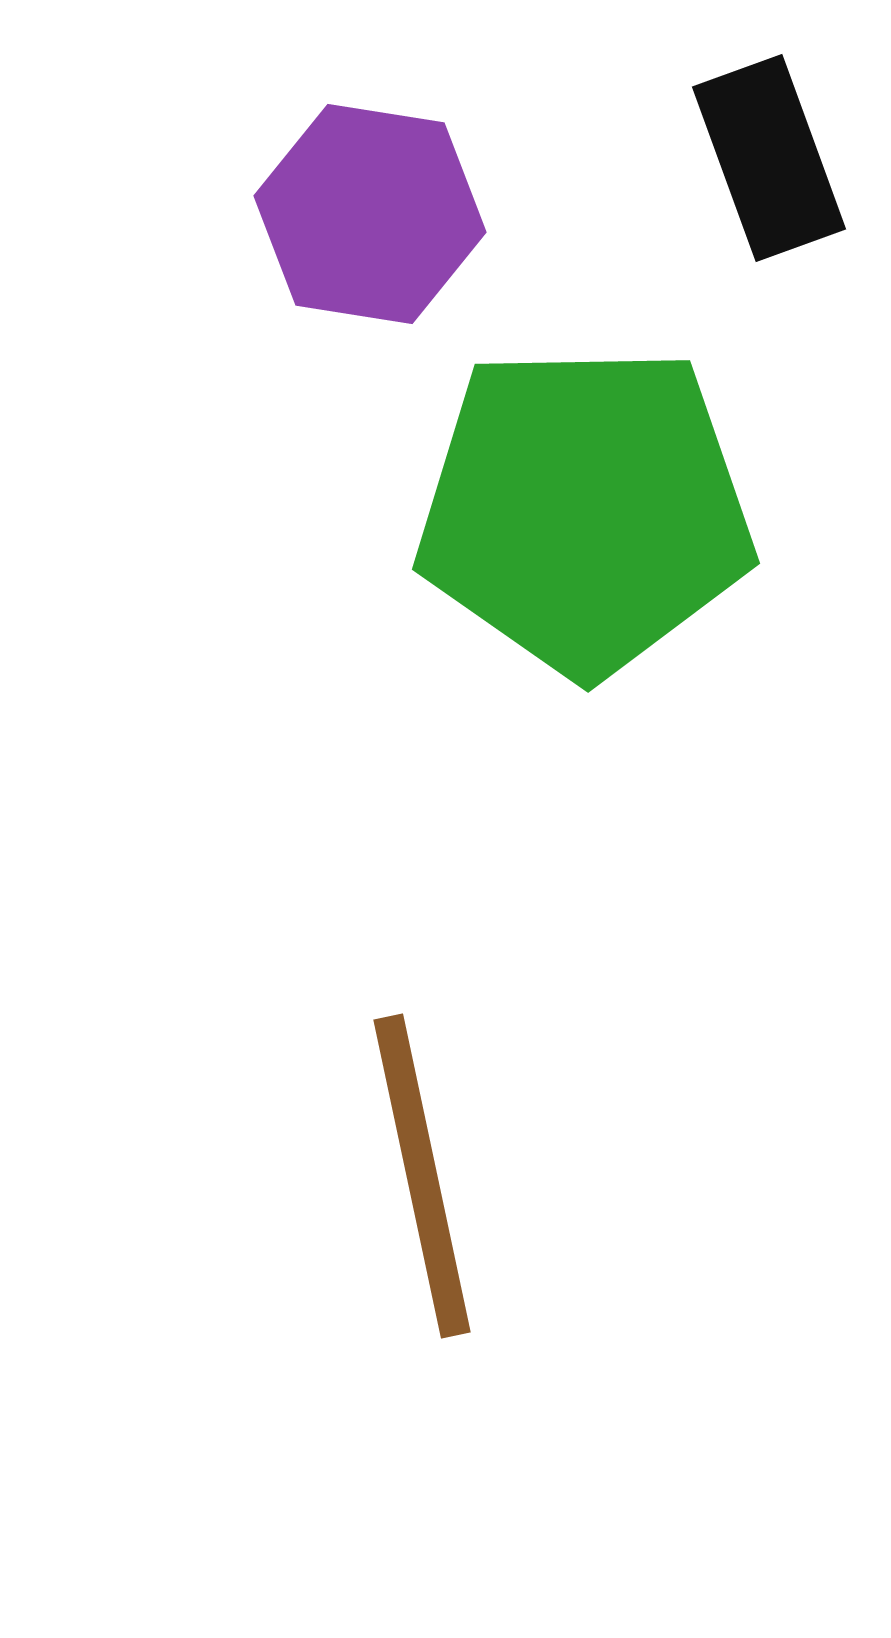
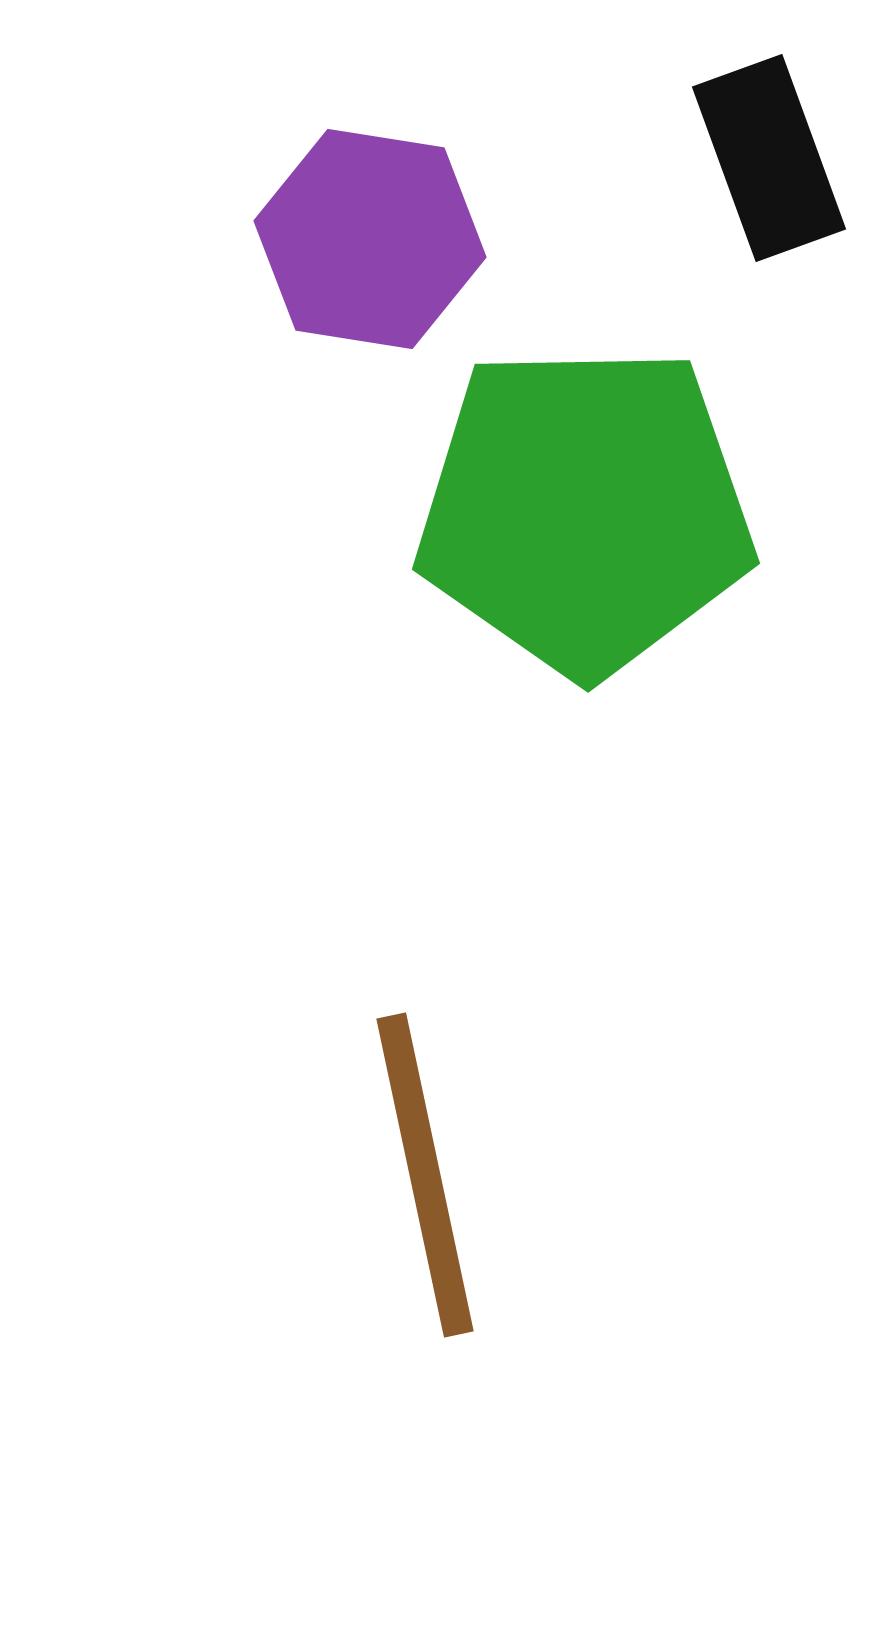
purple hexagon: moved 25 px down
brown line: moved 3 px right, 1 px up
